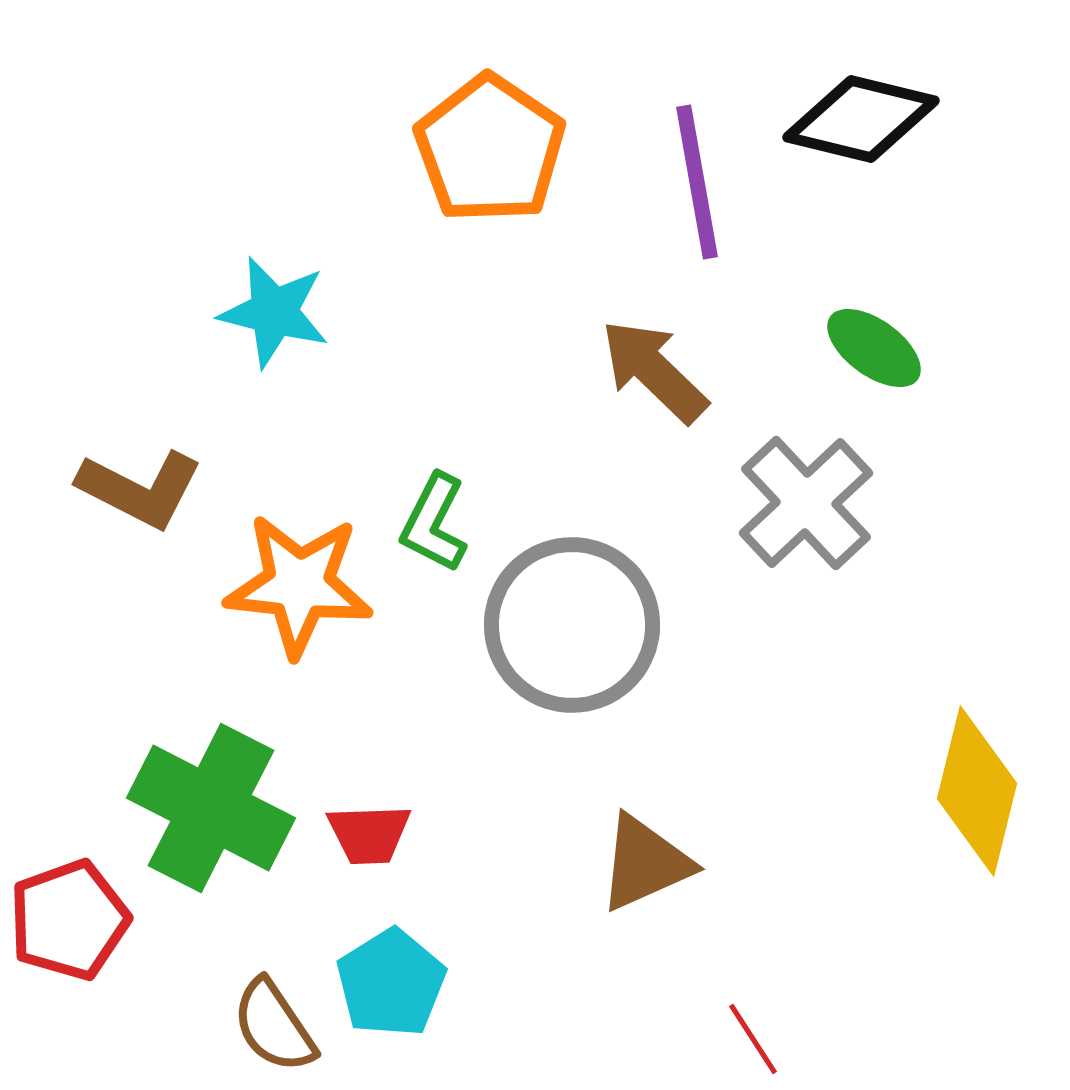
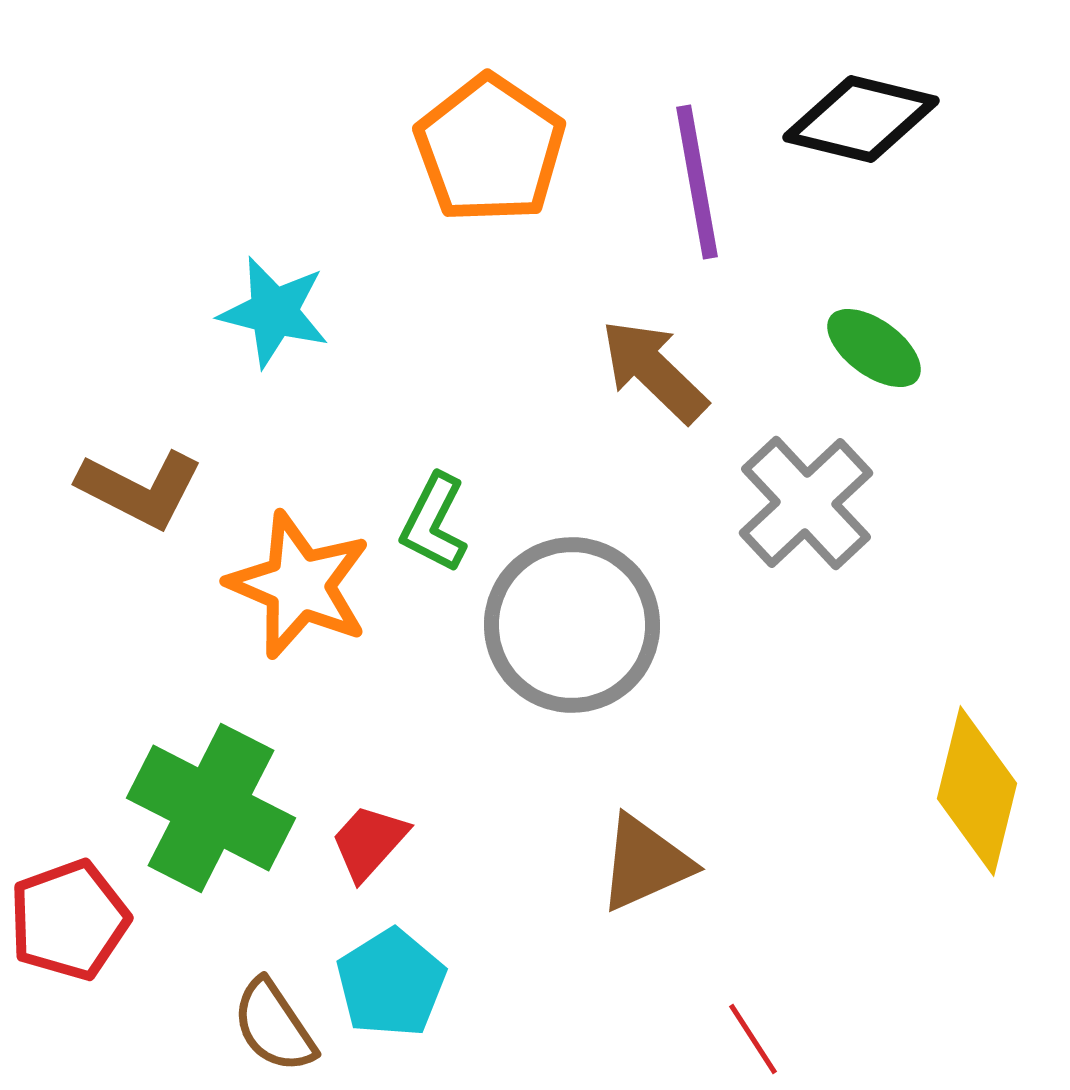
orange star: rotated 17 degrees clockwise
red trapezoid: moved 8 px down; rotated 134 degrees clockwise
